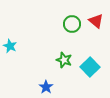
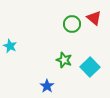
red triangle: moved 2 px left, 3 px up
blue star: moved 1 px right, 1 px up
